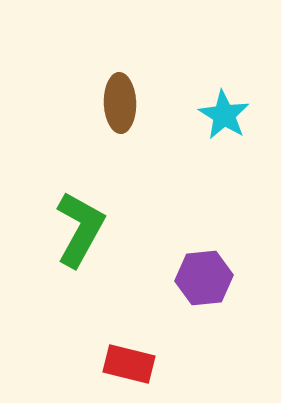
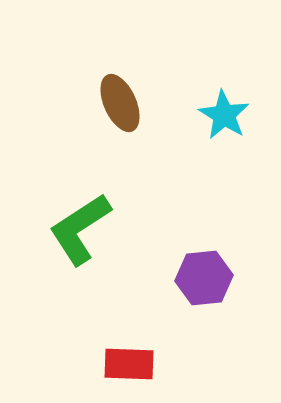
brown ellipse: rotated 22 degrees counterclockwise
green L-shape: rotated 152 degrees counterclockwise
red rectangle: rotated 12 degrees counterclockwise
